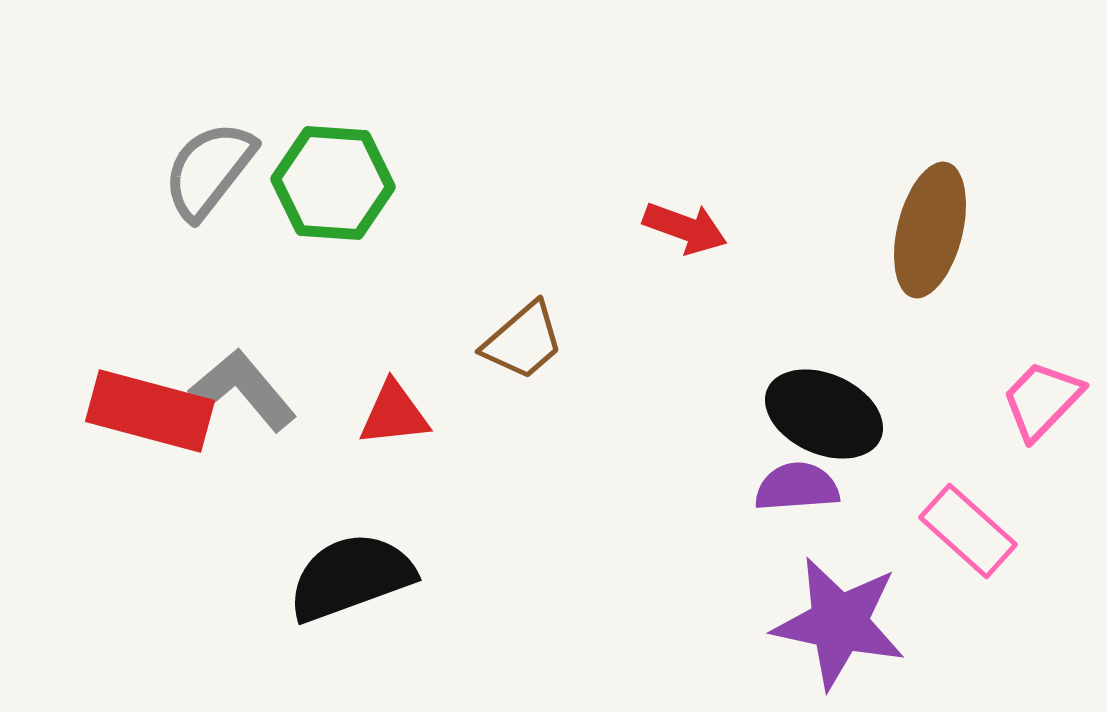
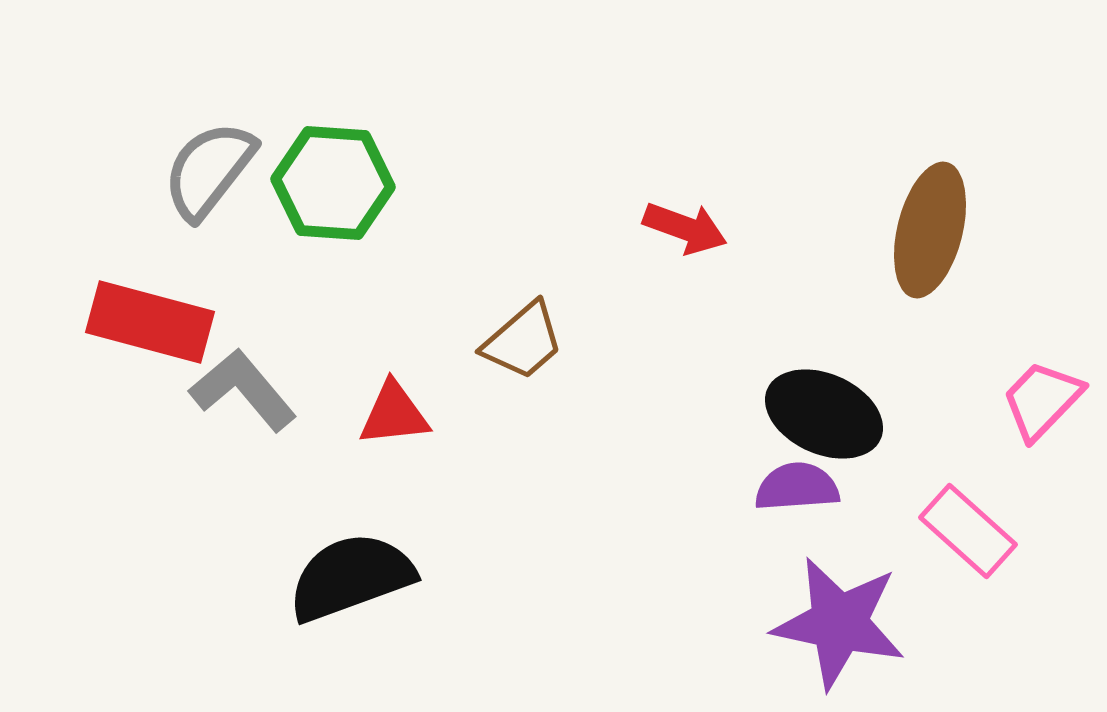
red rectangle: moved 89 px up
